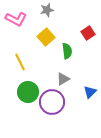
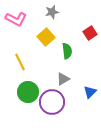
gray star: moved 5 px right, 2 px down
red square: moved 2 px right
